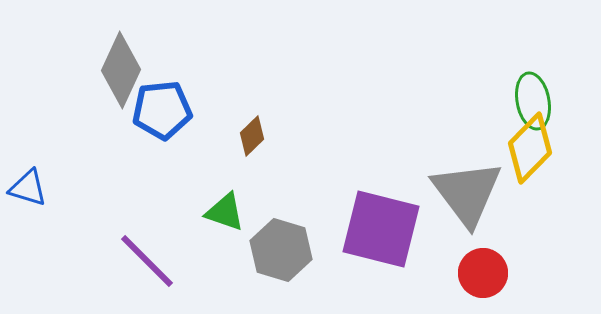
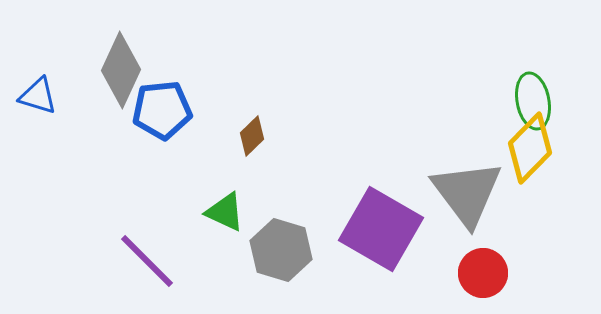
blue triangle: moved 10 px right, 92 px up
green triangle: rotated 6 degrees clockwise
purple square: rotated 16 degrees clockwise
